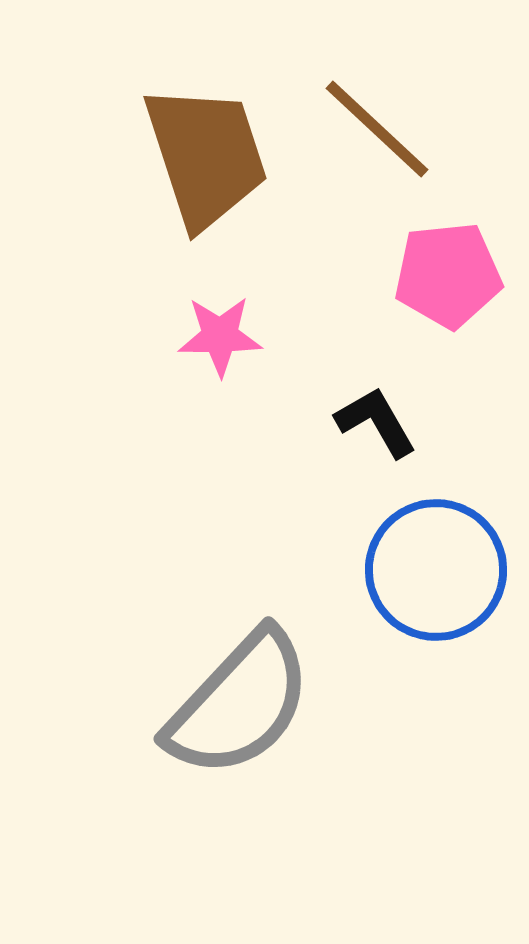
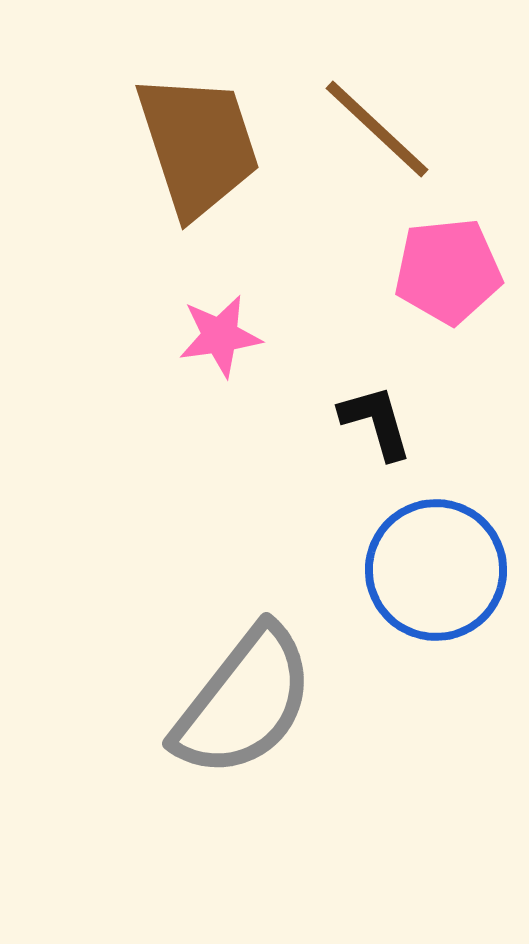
brown trapezoid: moved 8 px left, 11 px up
pink pentagon: moved 4 px up
pink star: rotated 8 degrees counterclockwise
black L-shape: rotated 14 degrees clockwise
gray semicircle: moved 5 px right, 2 px up; rotated 5 degrees counterclockwise
